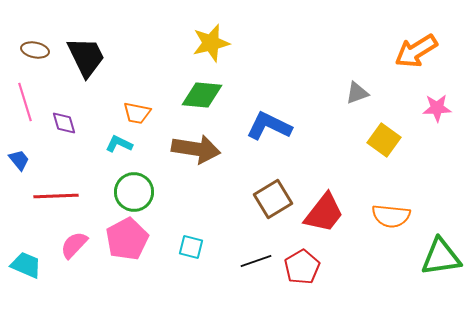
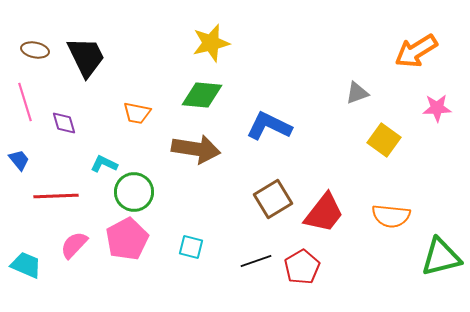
cyan L-shape: moved 15 px left, 20 px down
green triangle: rotated 6 degrees counterclockwise
